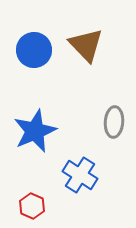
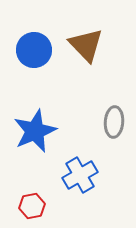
blue cross: rotated 28 degrees clockwise
red hexagon: rotated 25 degrees clockwise
